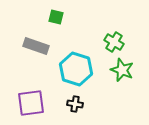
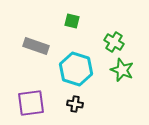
green square: moved 16 px right, 4 px down
